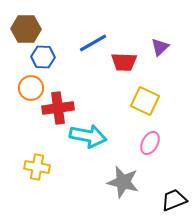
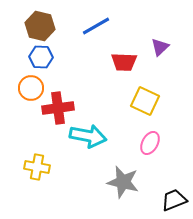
brown hexagon: moved 14 px right, 3 px up; rotated 12 degrees clockwise
blue line: moved 3 px right, 17 px up
blue hexagon: moved 2 px left
